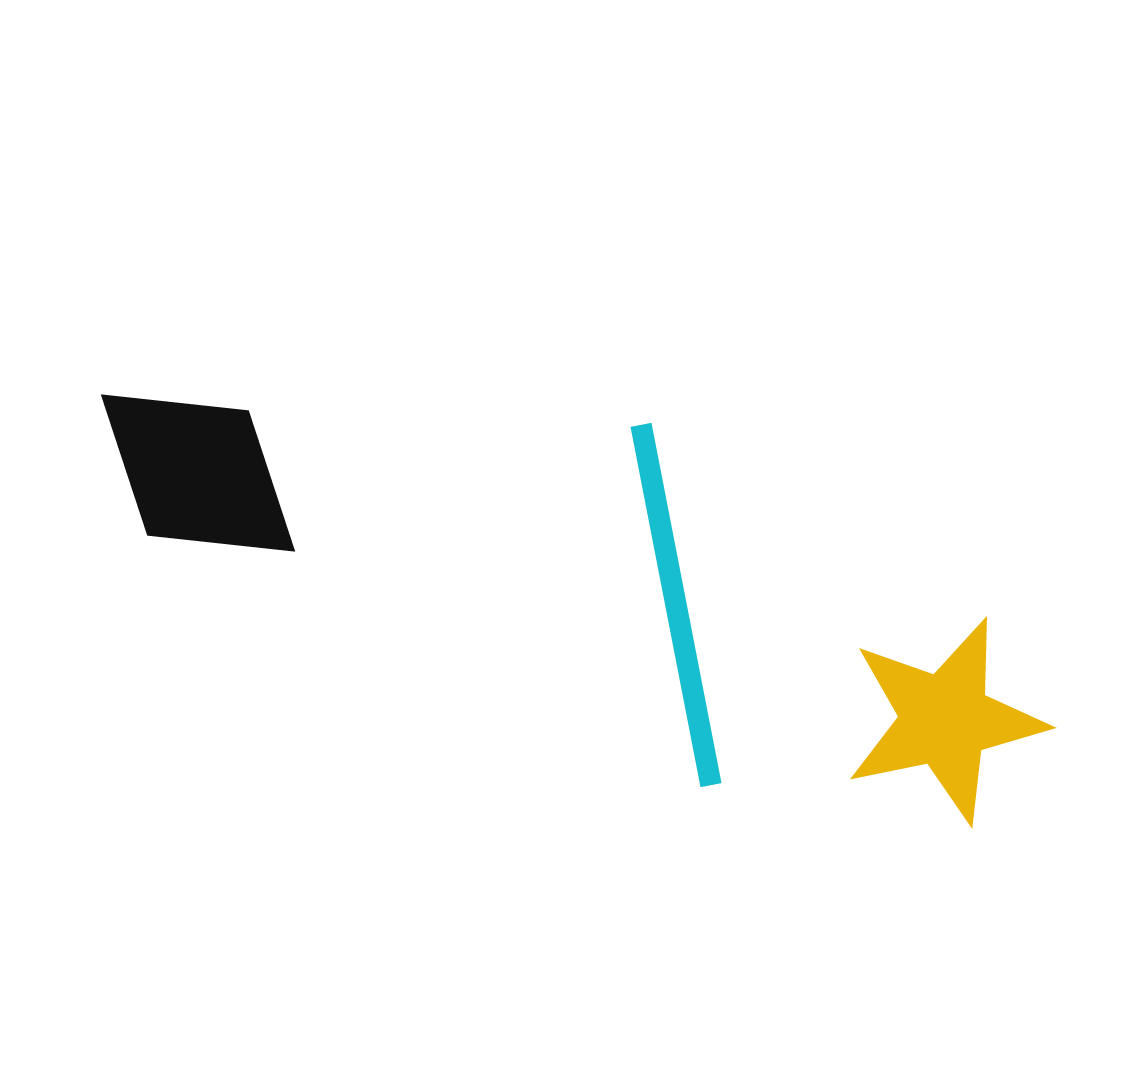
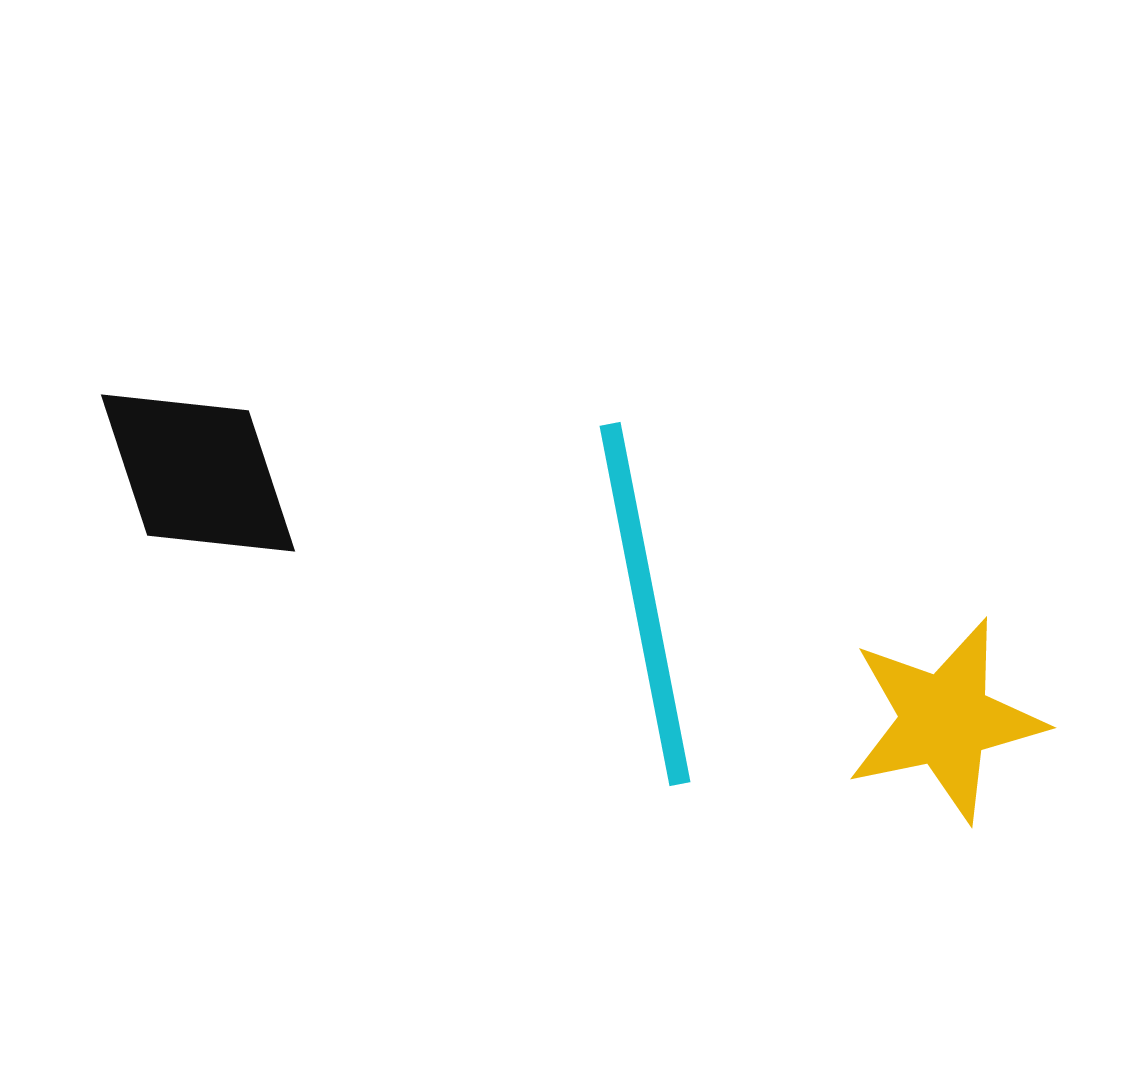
cyan line: moved 31 px left, 1 px up
